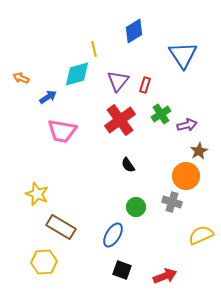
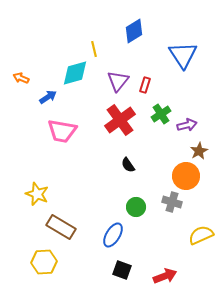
cyan diamond: moved 2 px left, 1 px up
